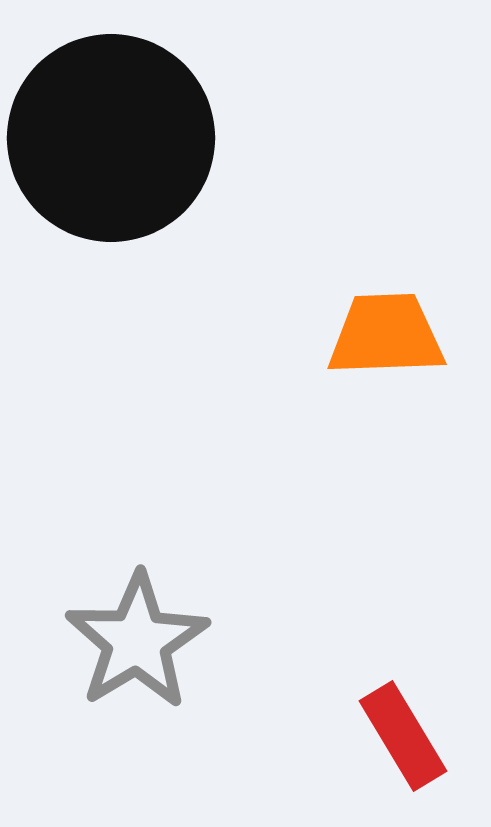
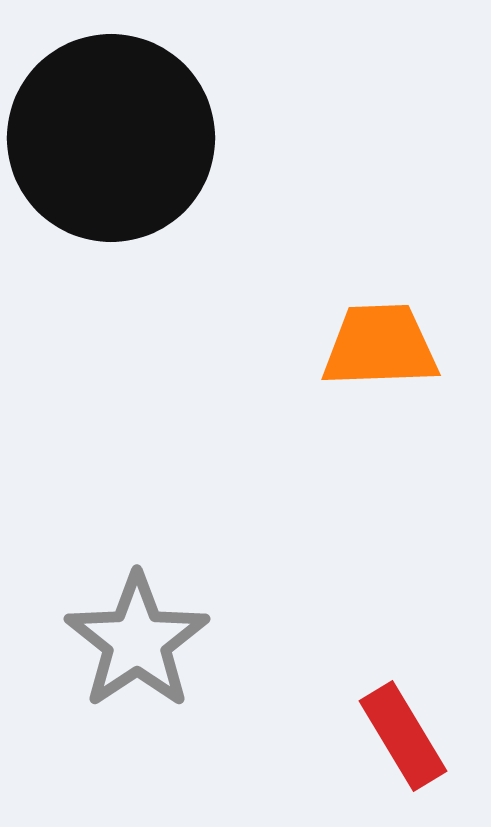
orange trapezoid: moved 6 px left, 11 px down
gray star: rotated 3 degrees counterclockwise
